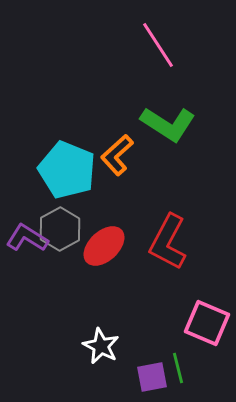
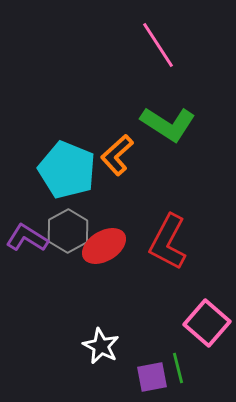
gray hexagon: moved 8 px right, 2 px down
red ellipse: rotated 12 degrees clockwise
pink square: rotated 18 degrees clockwise
